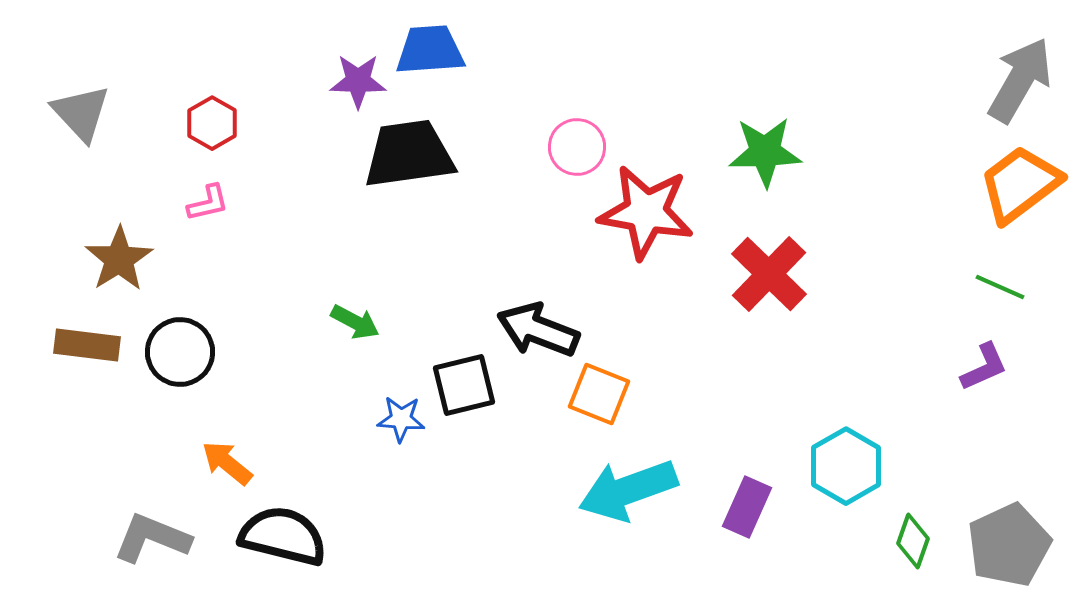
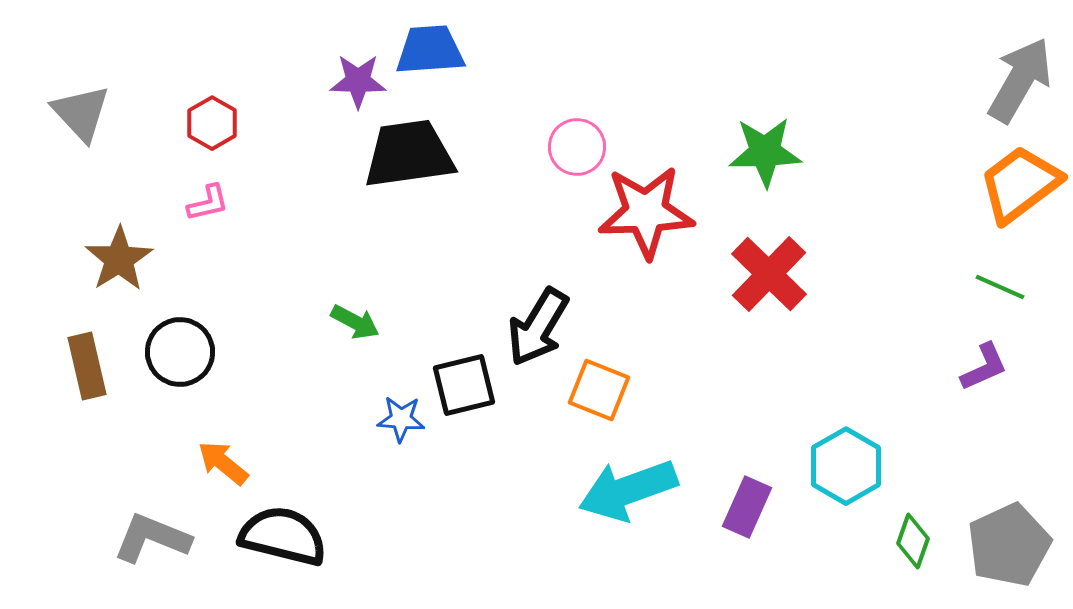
red star: rotated 12 degrees counterclockwise
black arrow: moved 3 px up; rotated 80 degrees counterclockwise
brown rectangle: moved 21 px down; rotated 70 degrees clockwise
orange square: moved 4 px up
orange arrow: moved 4 px left
